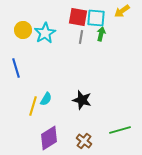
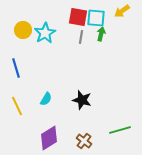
yellow line: moved 16 px left; rotated 42 degrees counterclockwise
